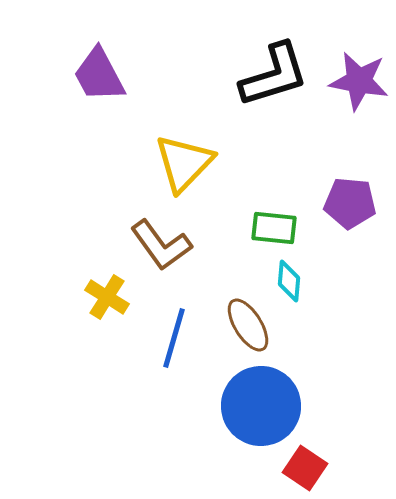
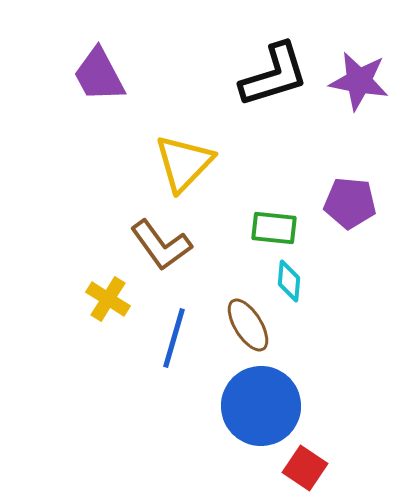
yellow cross: moved 1 px right, 2 px down
